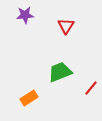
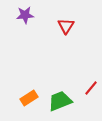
green trapezoid: moved 29 px down
